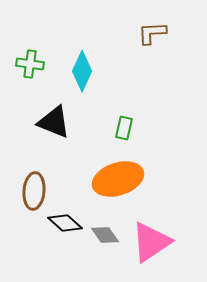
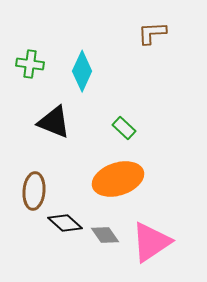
green rectangle: rotated 60 degrees counterclockwise
